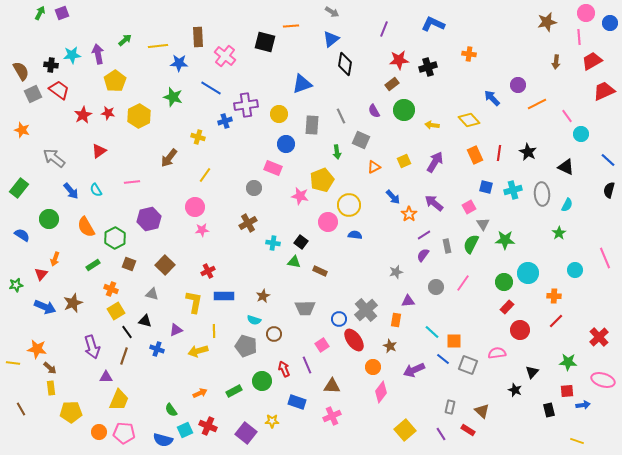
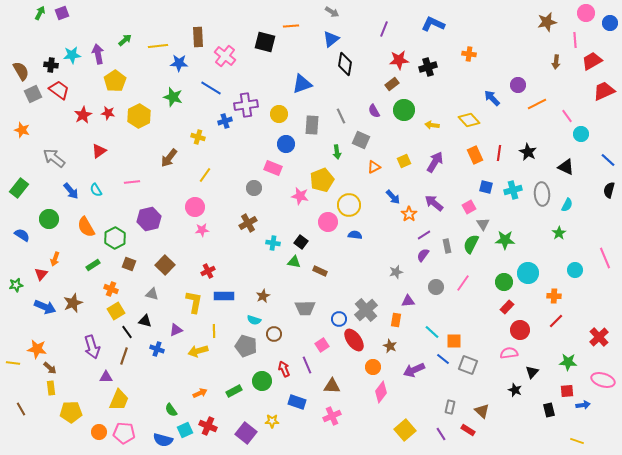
pink line at (579, 37): moved 4 px left, 3 px down
pink semicircle at (497, 353): moved 12 px right
